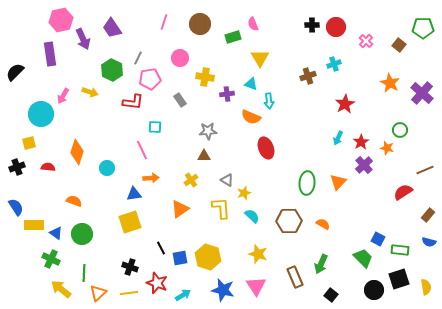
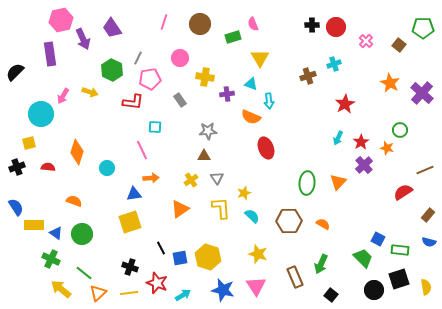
gray triangle at (227, 180): moved 10 px left, 2 px up; rotated 24 degrees clockwise
green line at (84, 273): rotated 54 degrees counterclockwise
